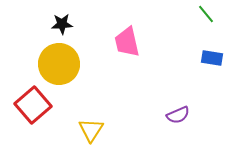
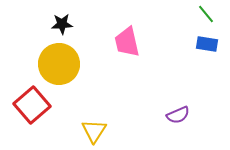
blue rectangle: moved 5 px left, 14 px up
red square: moved 1 px left
yellow triangle: moved 3 px right, 1 px down
